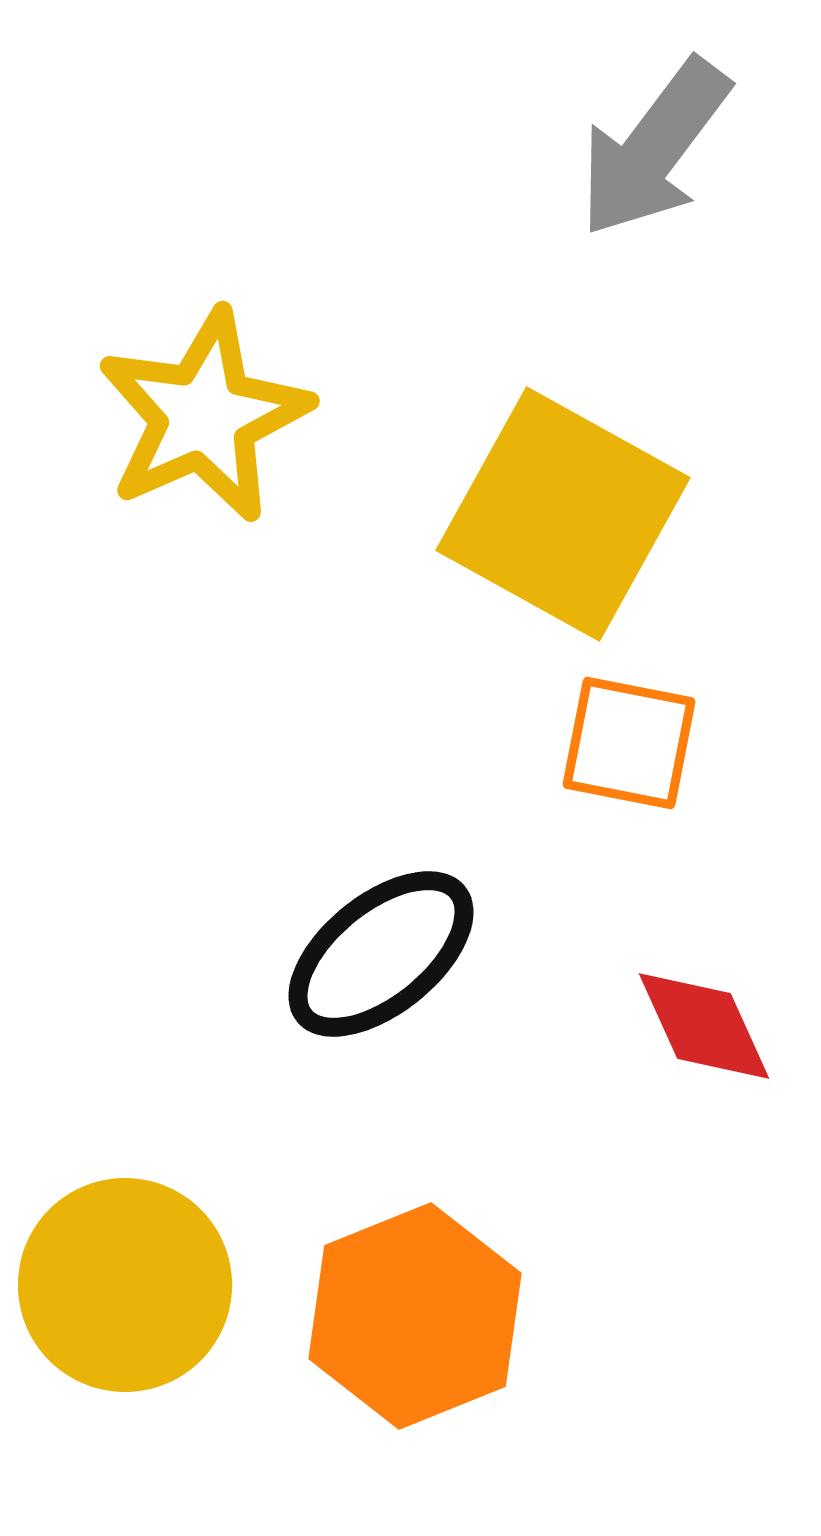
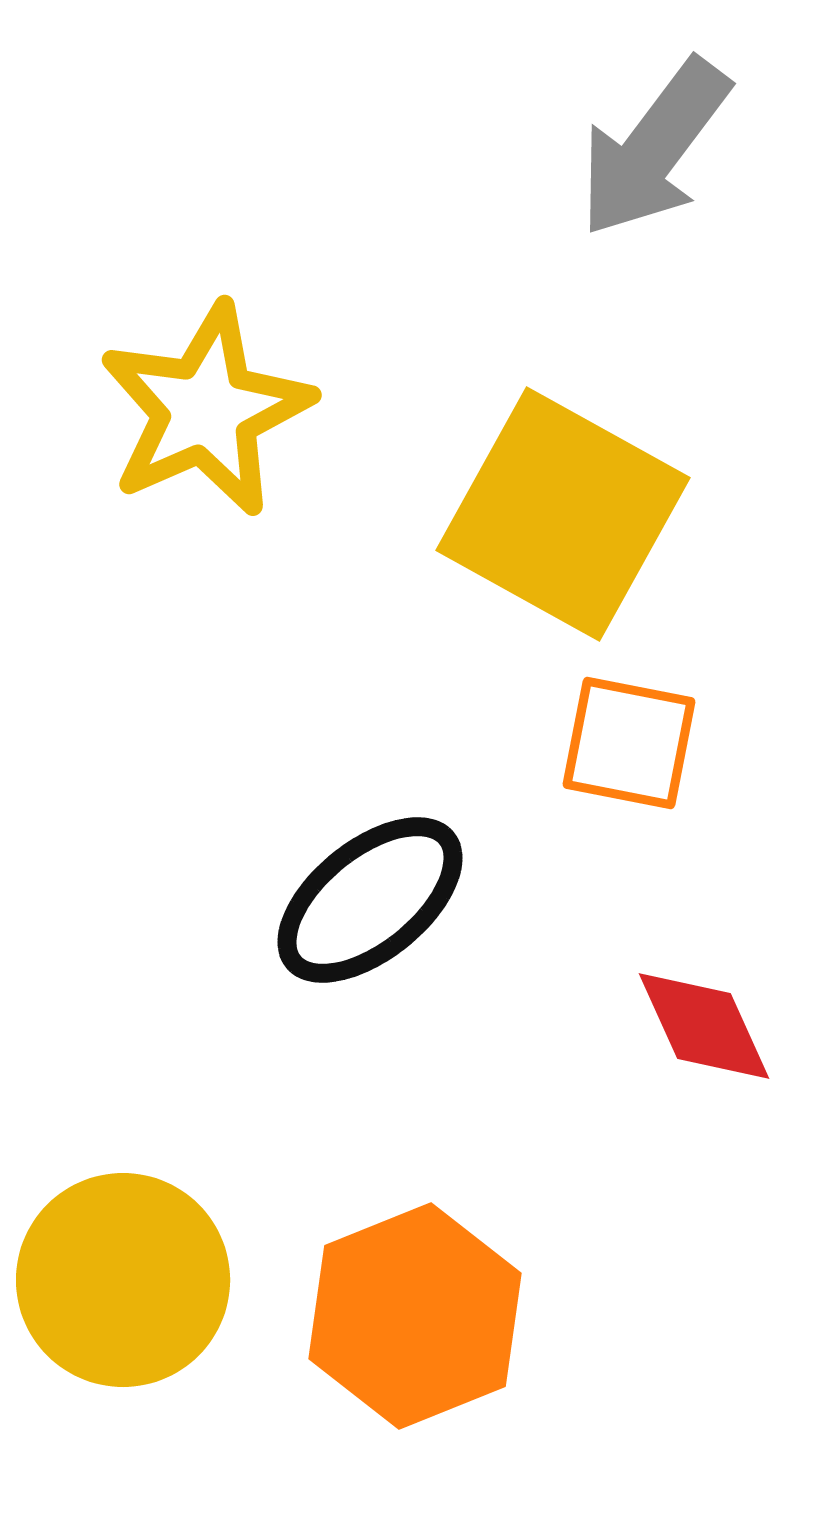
yellow star: moved 2 px right, 6 px up
black ellipse: moved 11 px left, 54 px up
yellow circle: moved 2 px left, 5 px up
